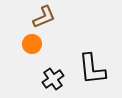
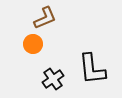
brown L-shape: moved 1 px right, 1 px down
orange circle: moved 1 px right
